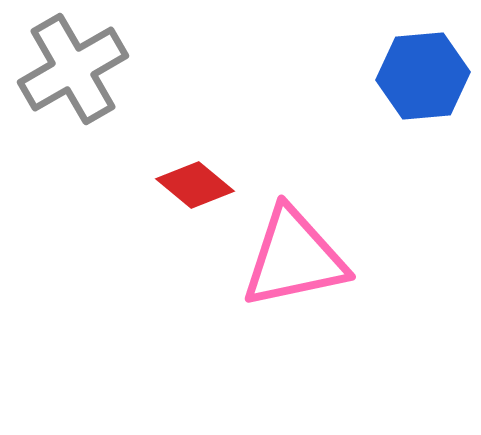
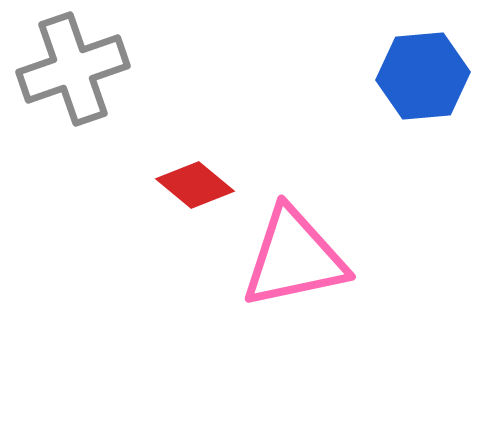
gray cross: rotated 11 degrees clockwise
